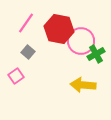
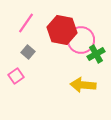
red hexagon: moved 3 px right, 1 px down
pink circle: moved 1 px up
